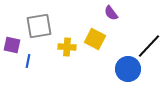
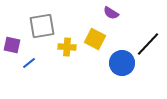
purple semicircle: rotated 21 degrees counterclockwise
gray square: moved 3 px right
black line: moved 1 px left, 2 px up
blue line: moved 1 px right, 2 px down; rotated 40 degrees clockwise
blue circle: moved 6 px left, 6 px up
